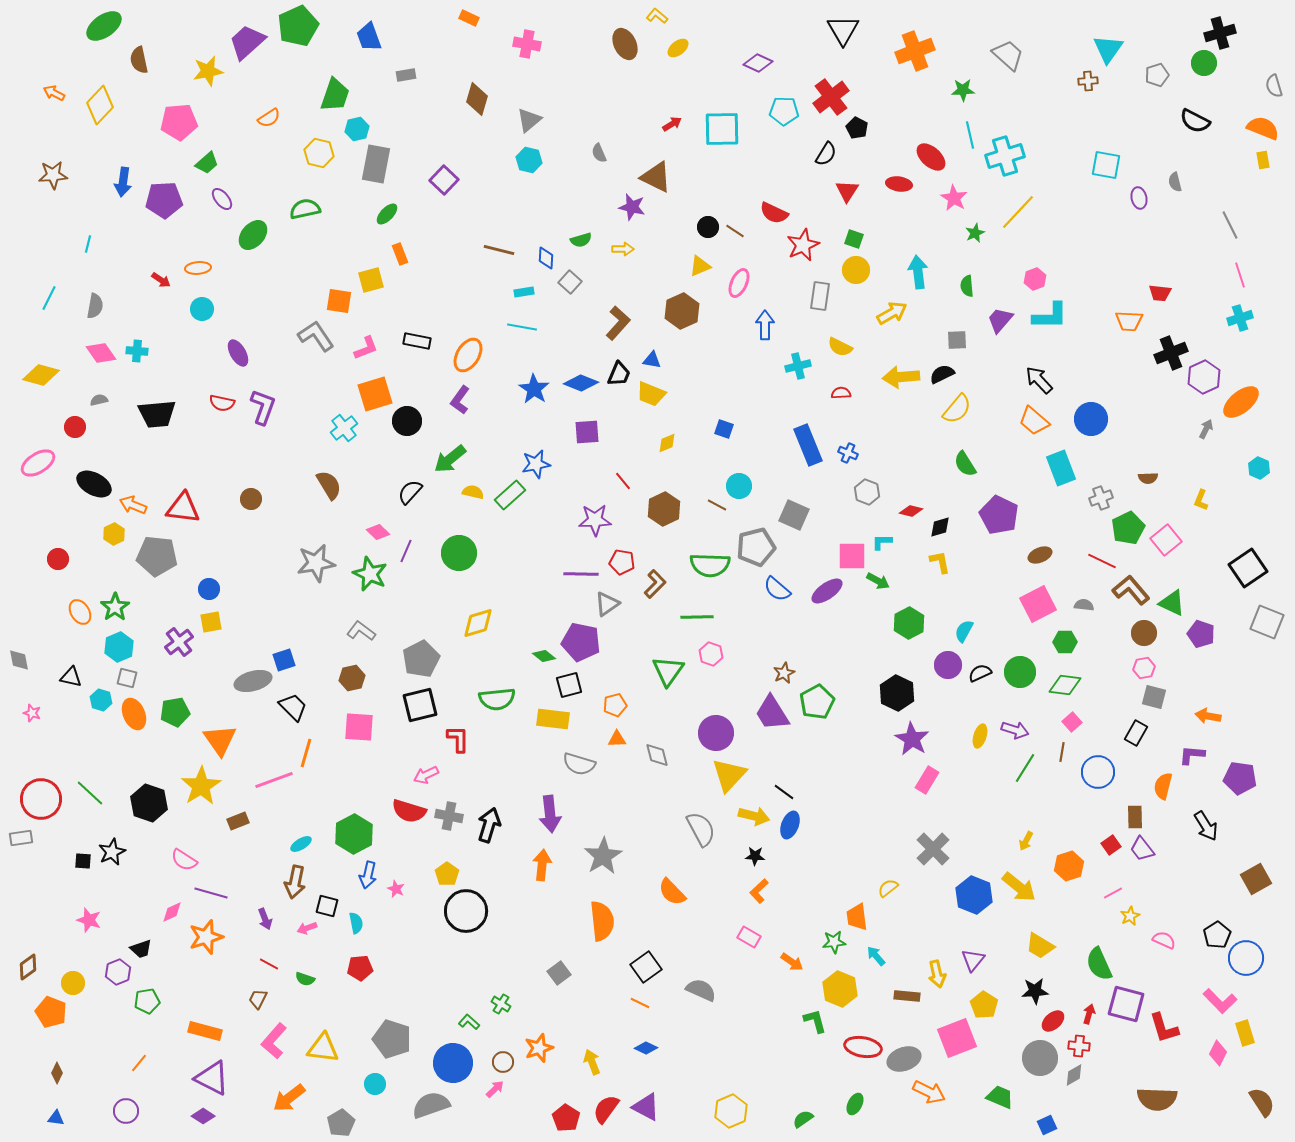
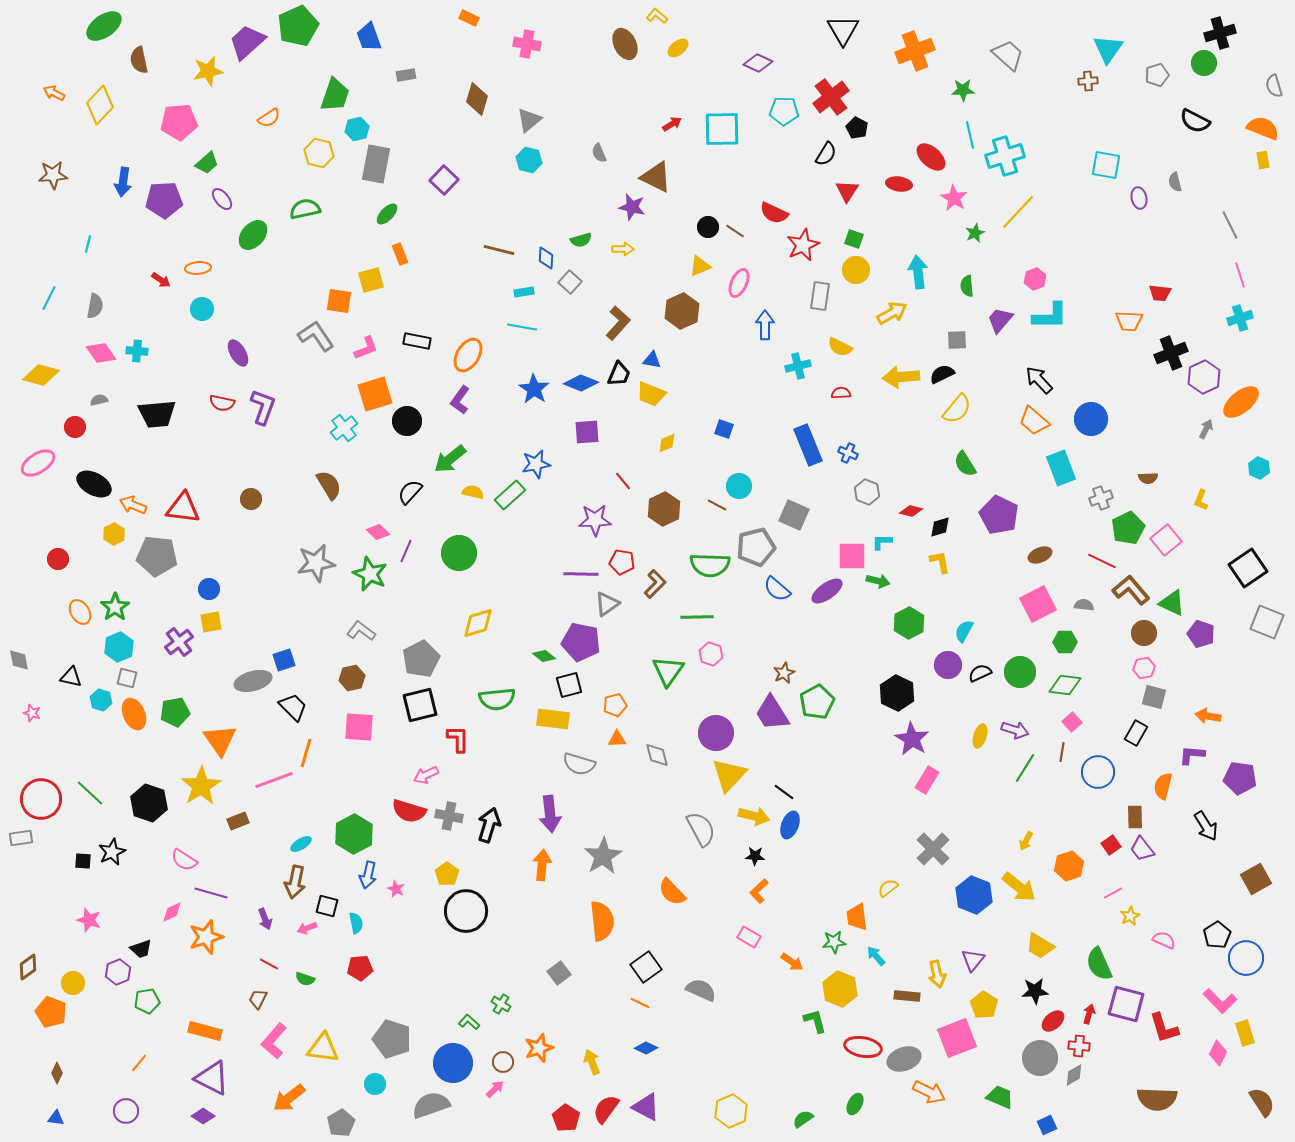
green arrow at (878, 581): rotated 15 degrees counterclockwise
